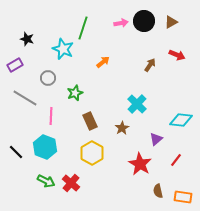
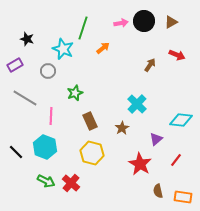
orange arrow: moved 14 px up
gray circle: moved 7 px up
yellow hexagon: rotated 15 degrees counterclockwise
